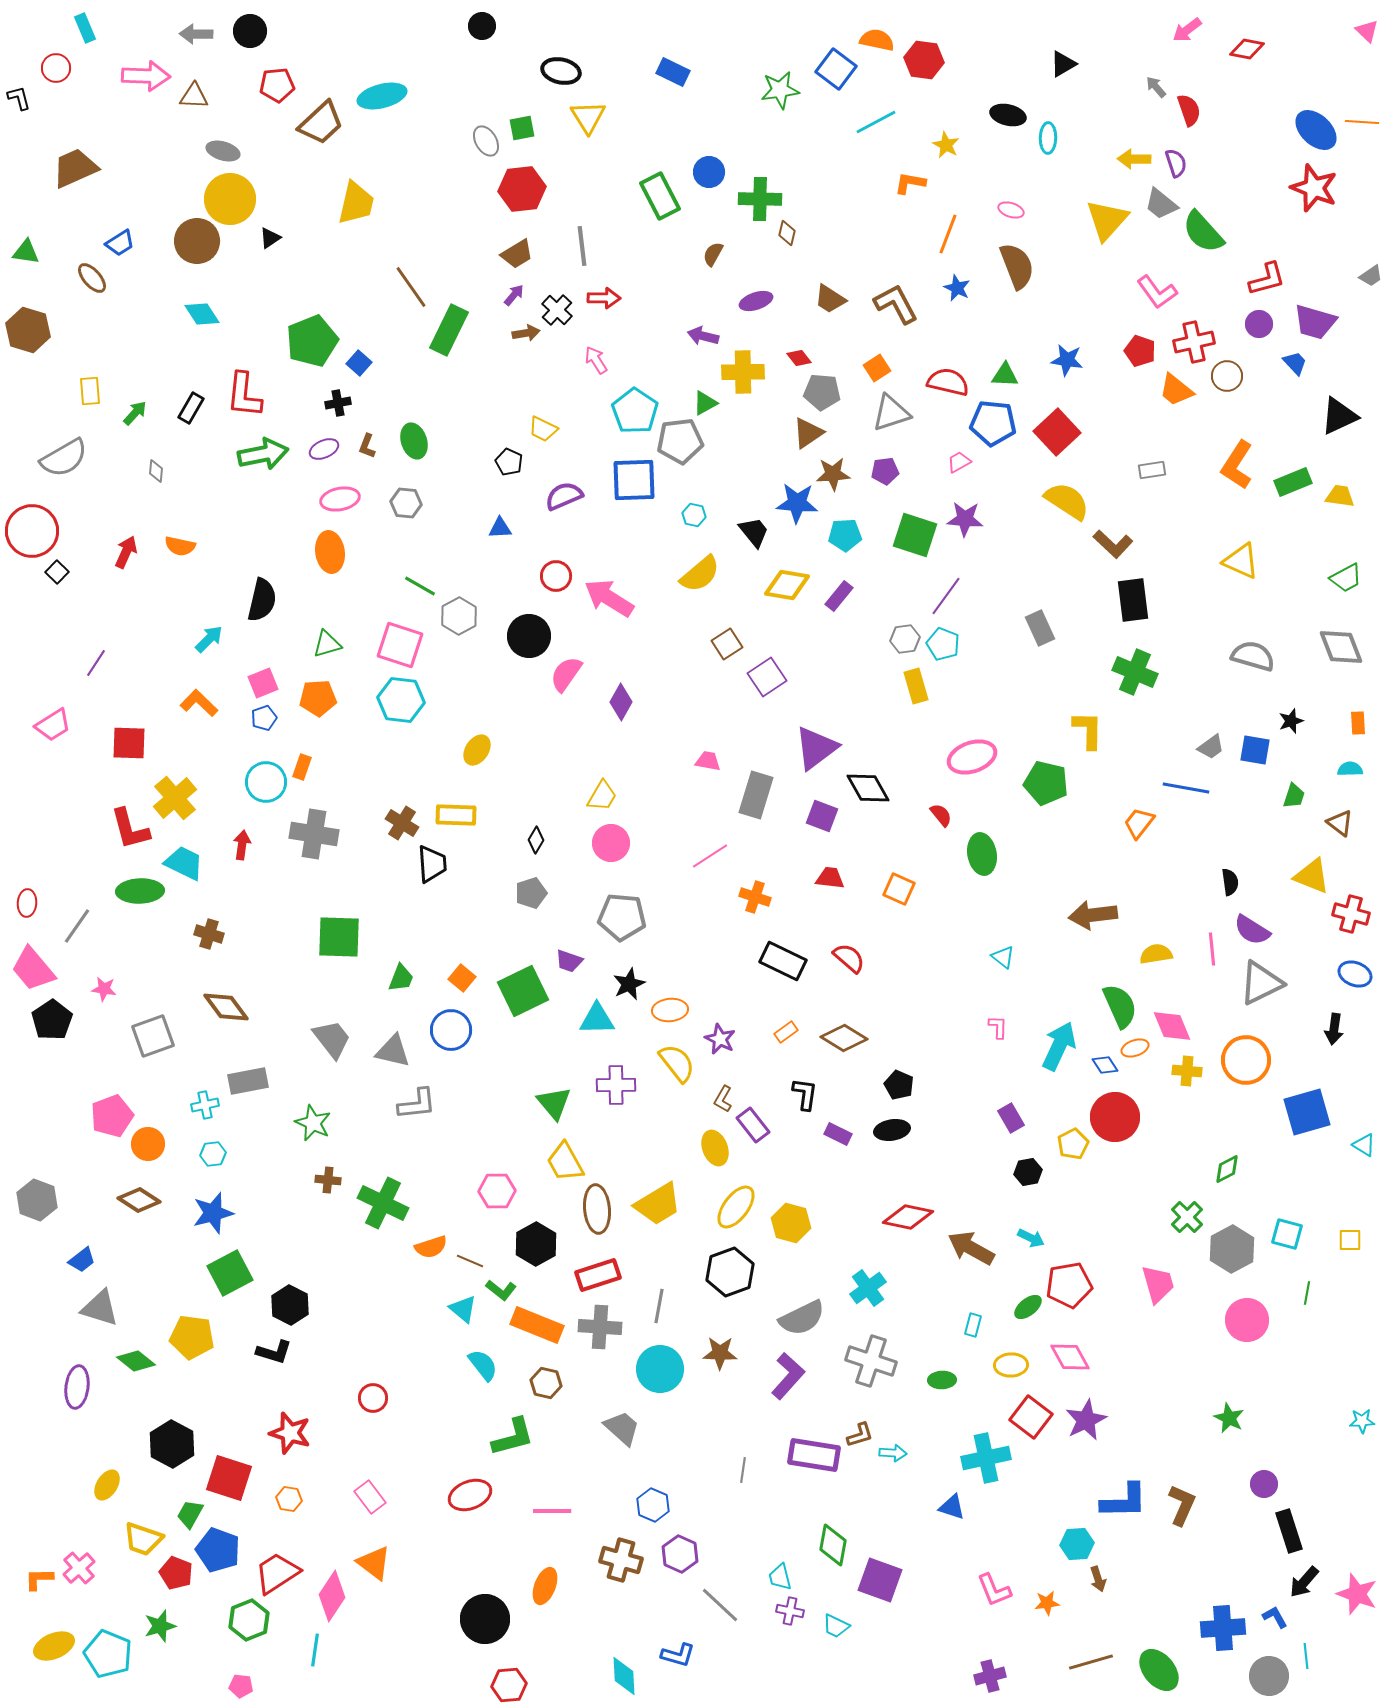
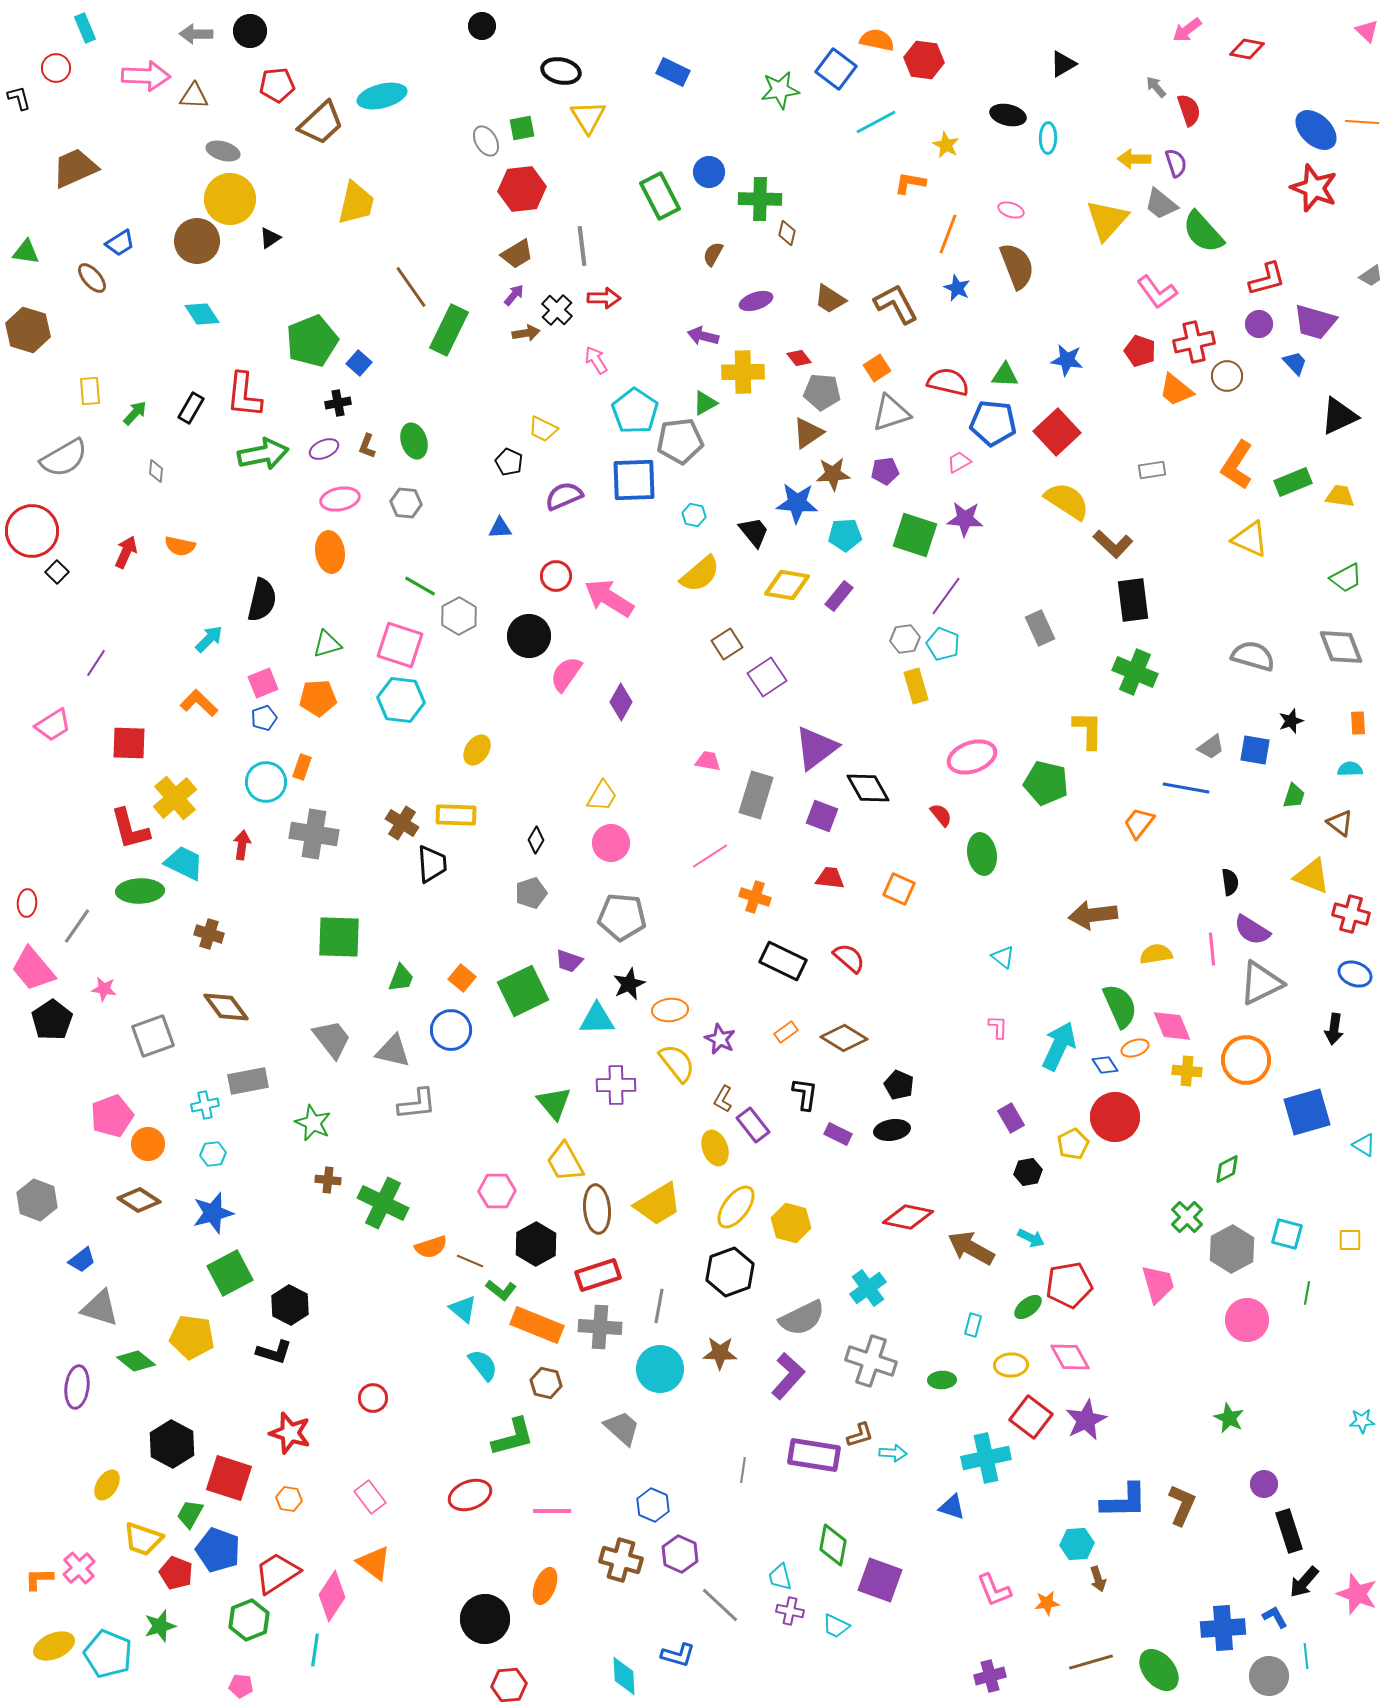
yellow triangle at (1241, 561): moved 9 px right, 22 px up
